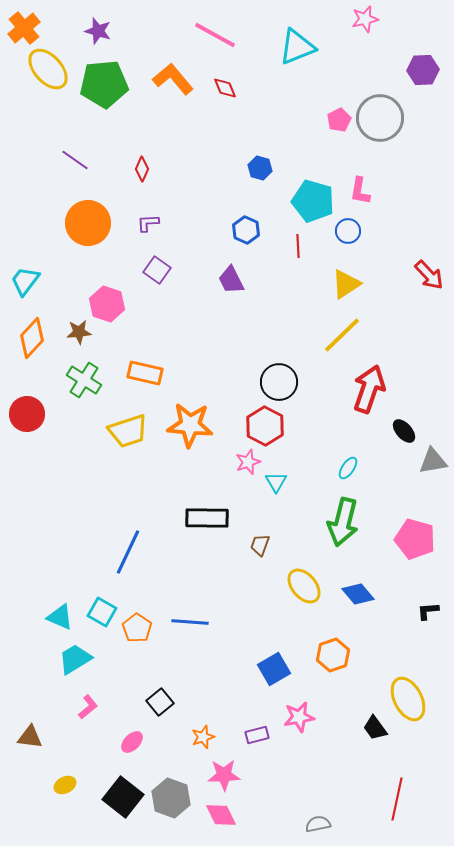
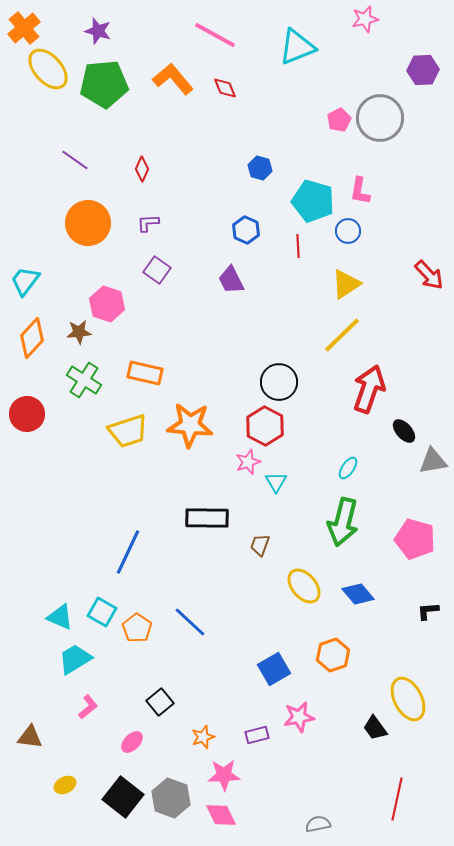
blue line at (190, 622): rotated 39 degrees clockwise
